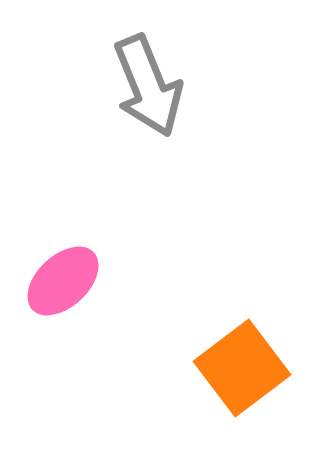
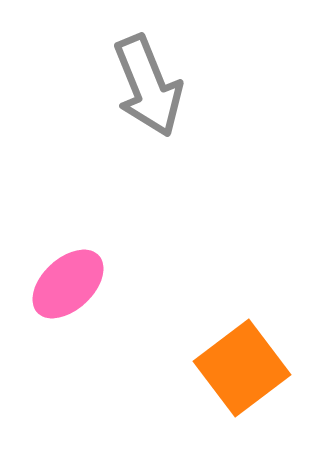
pink ellipse: moved 5 px right, 3 px down
